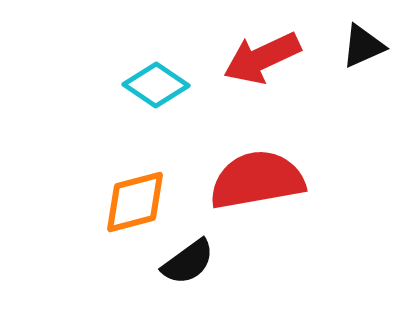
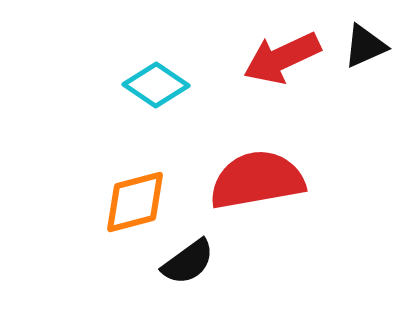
black triangle: moved 2 px right
red arrow: moved 20 px right
